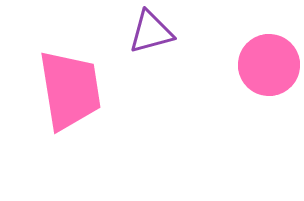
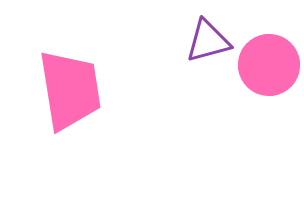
purple triangle: moved 57 px right, 9 px down
